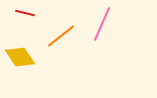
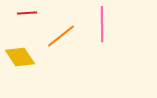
red line: moved 2 px right; rotated 18 degrees counterclockwise
pink line: rotated 24 degrees counterclockwise
